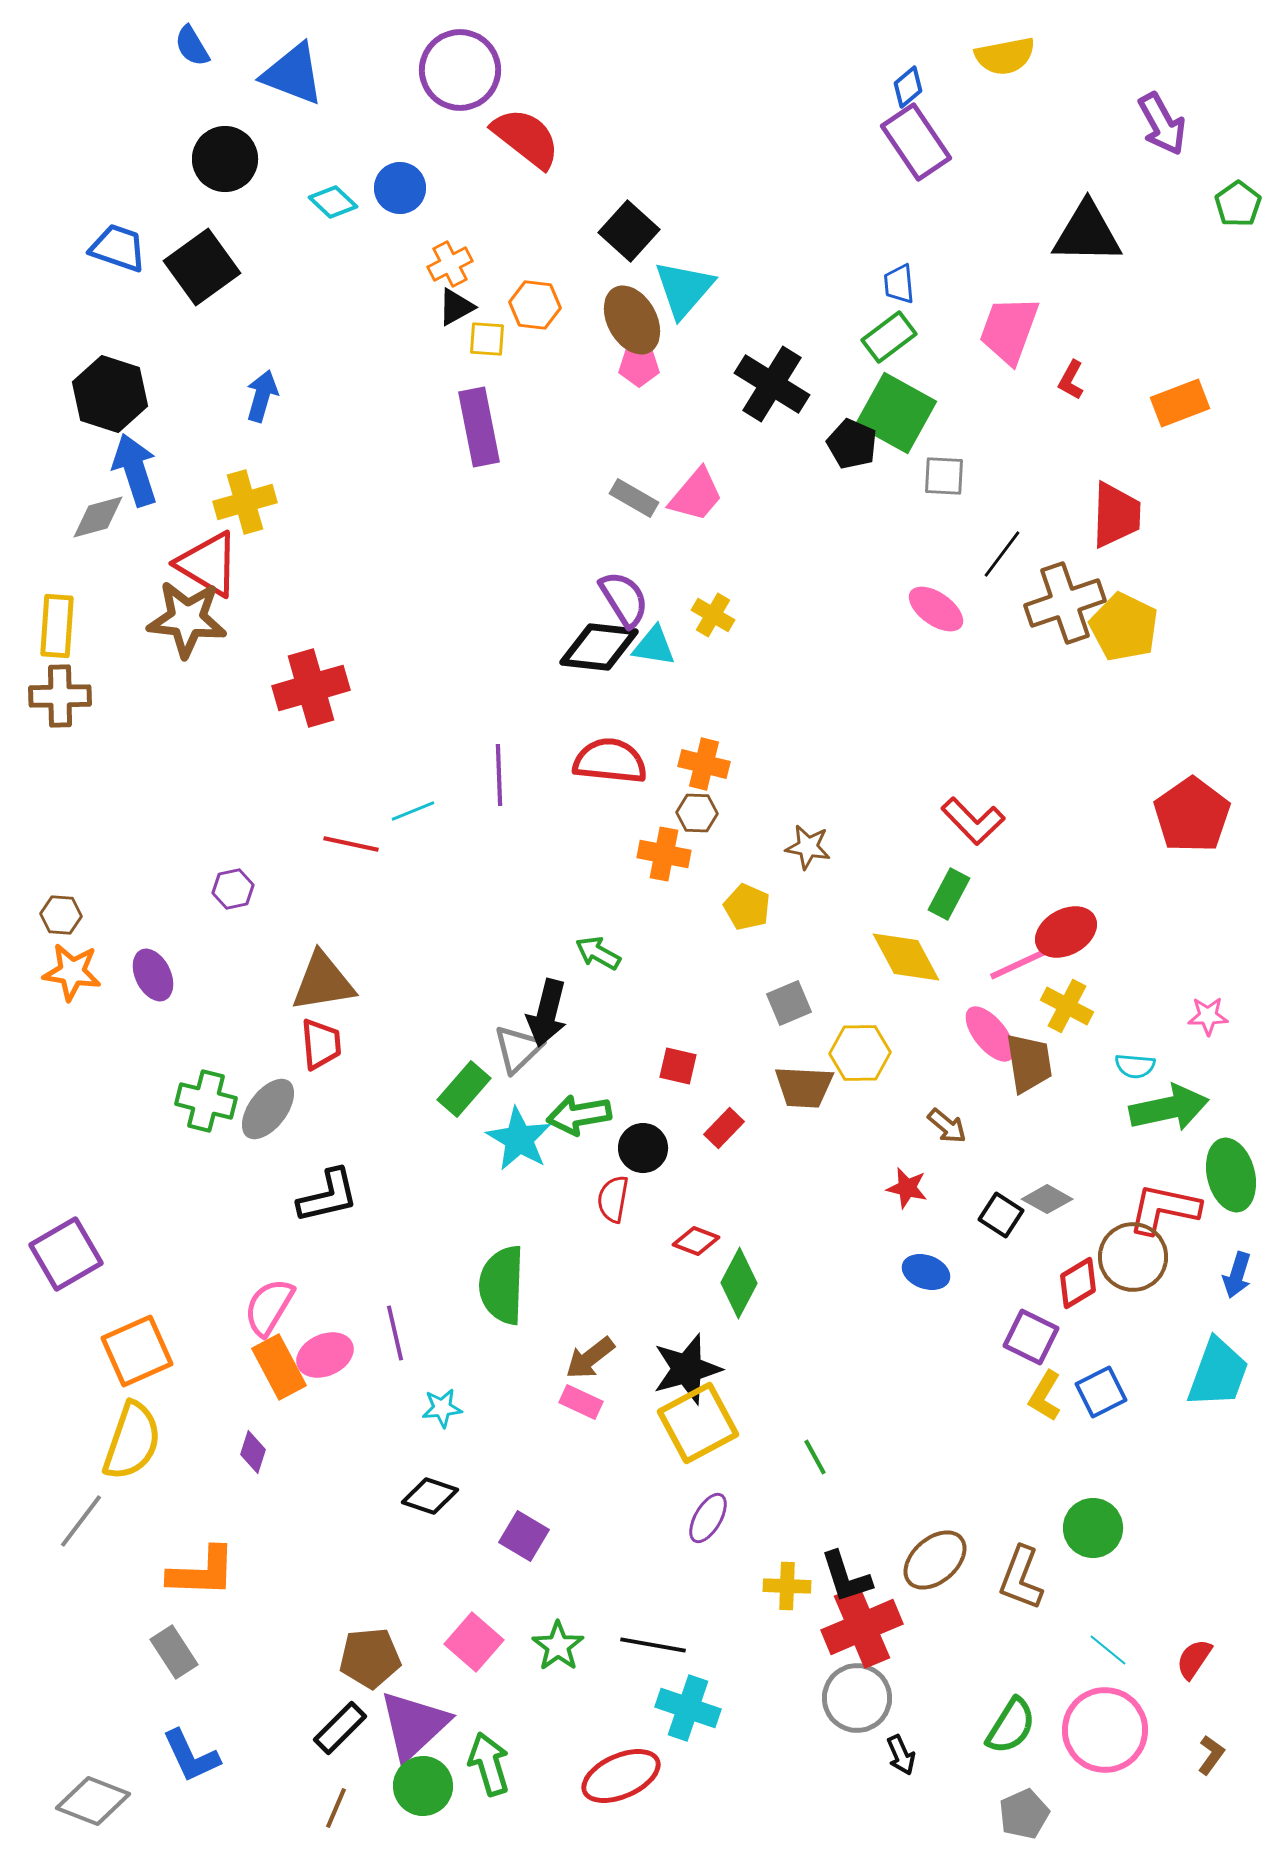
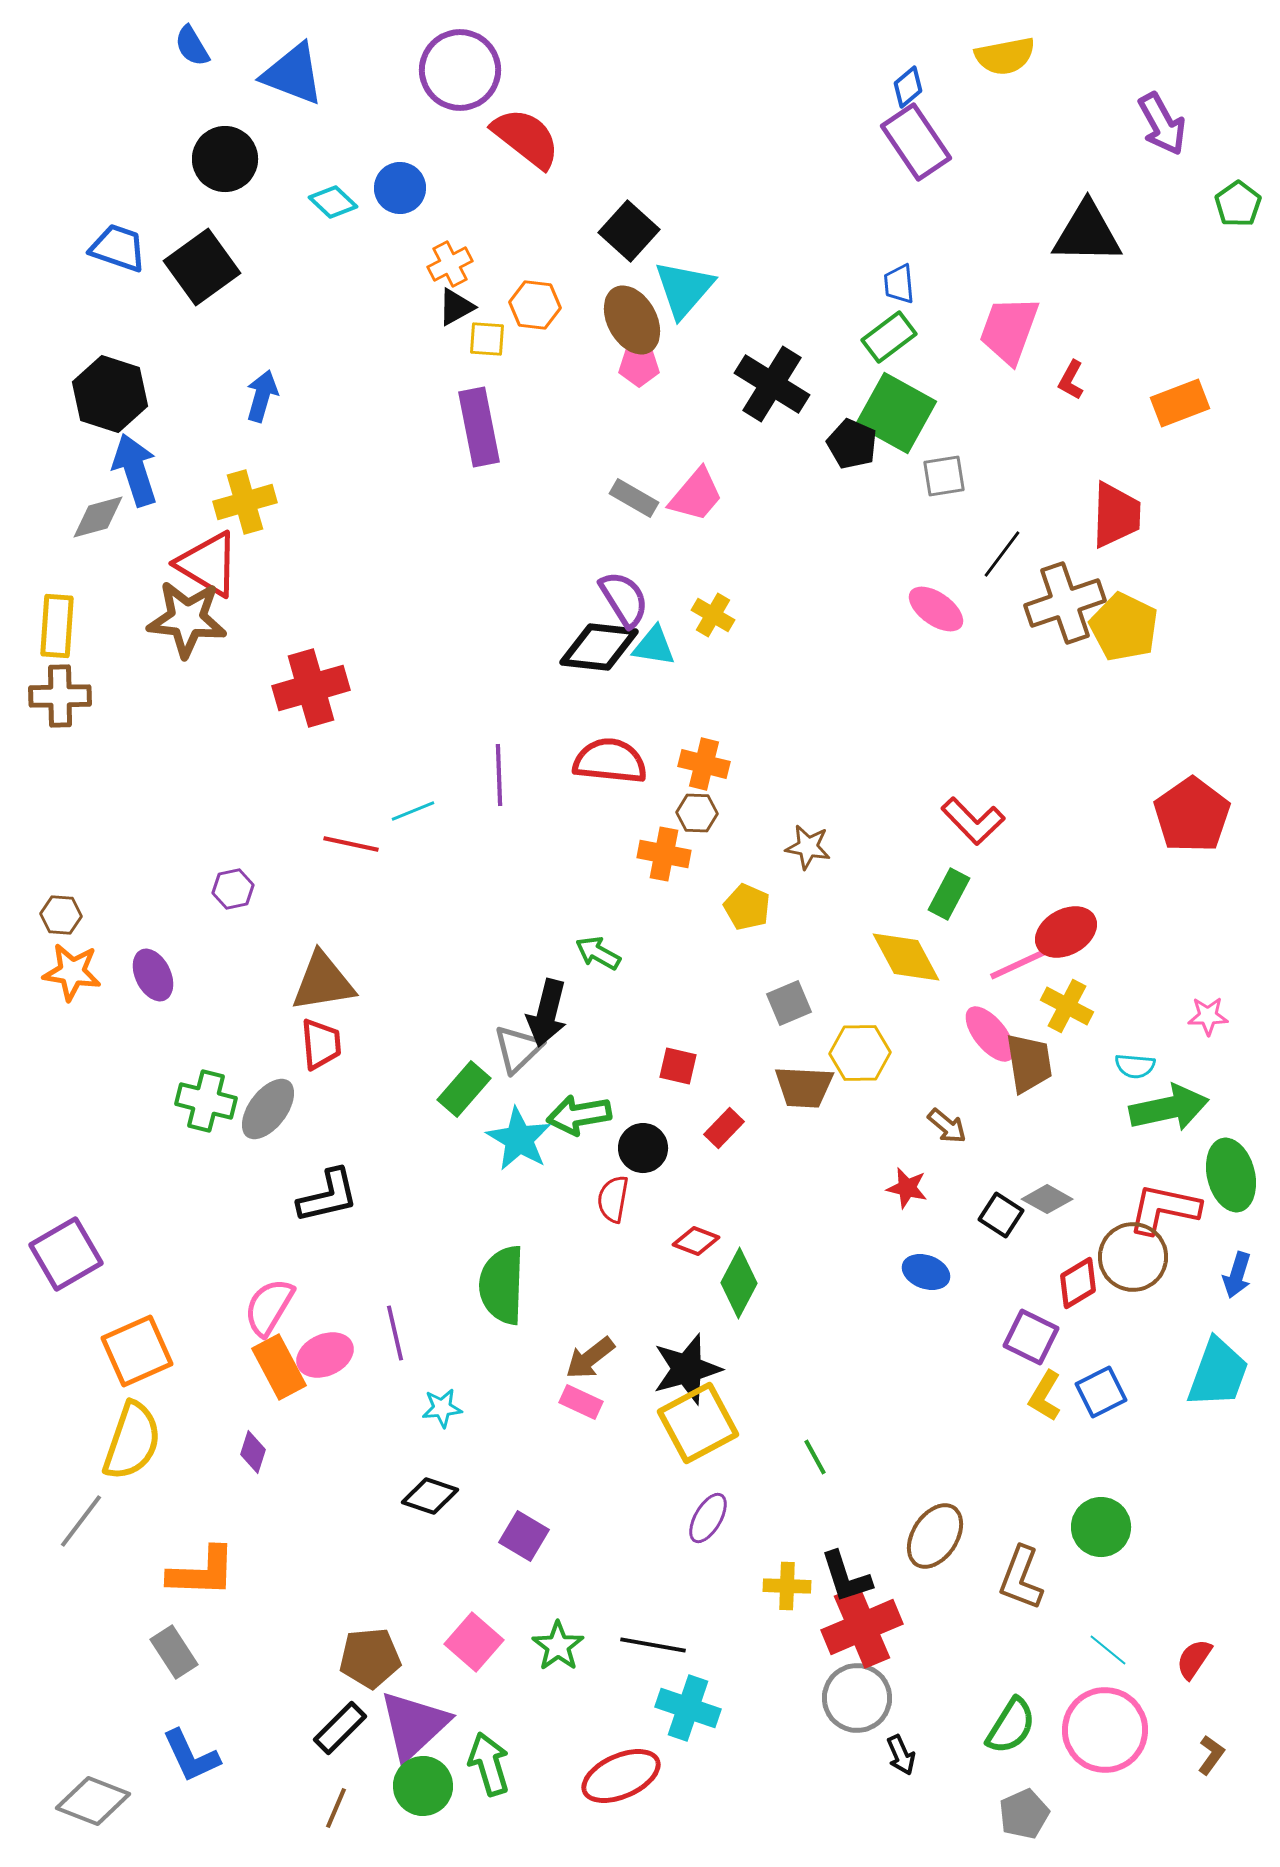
gray square at (944, 476): rotated 12 degrees counterclockwise
green circle at (1093, 1528): moved 8 px right, 1 px up
brown ellipse at (935, 1560): moved 24 px up; rotated 16 degrees counterclockwise
